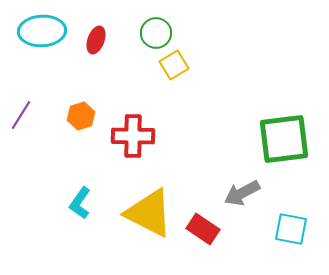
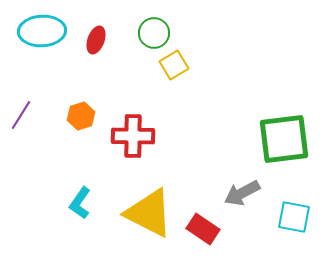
green circle: moved 2 px left
cyan square: moved 3 px right, 12 px up
